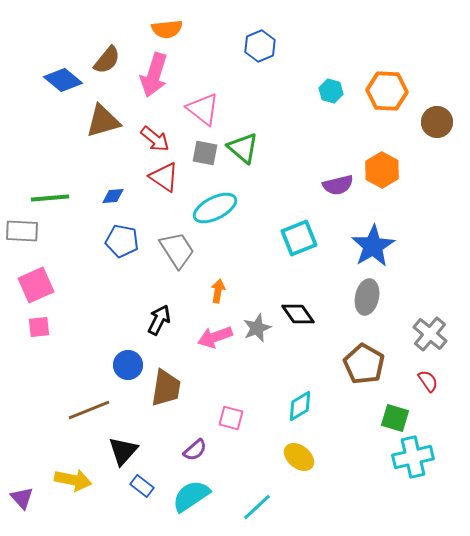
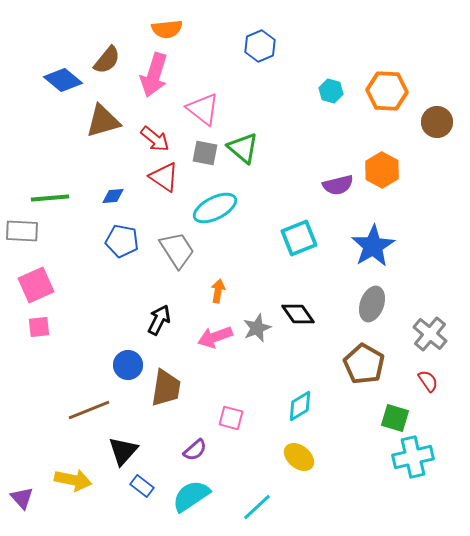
gray ellipse at (367, 297): moved 5 px right, 7 px down; rotated 8 degrees clockwise
